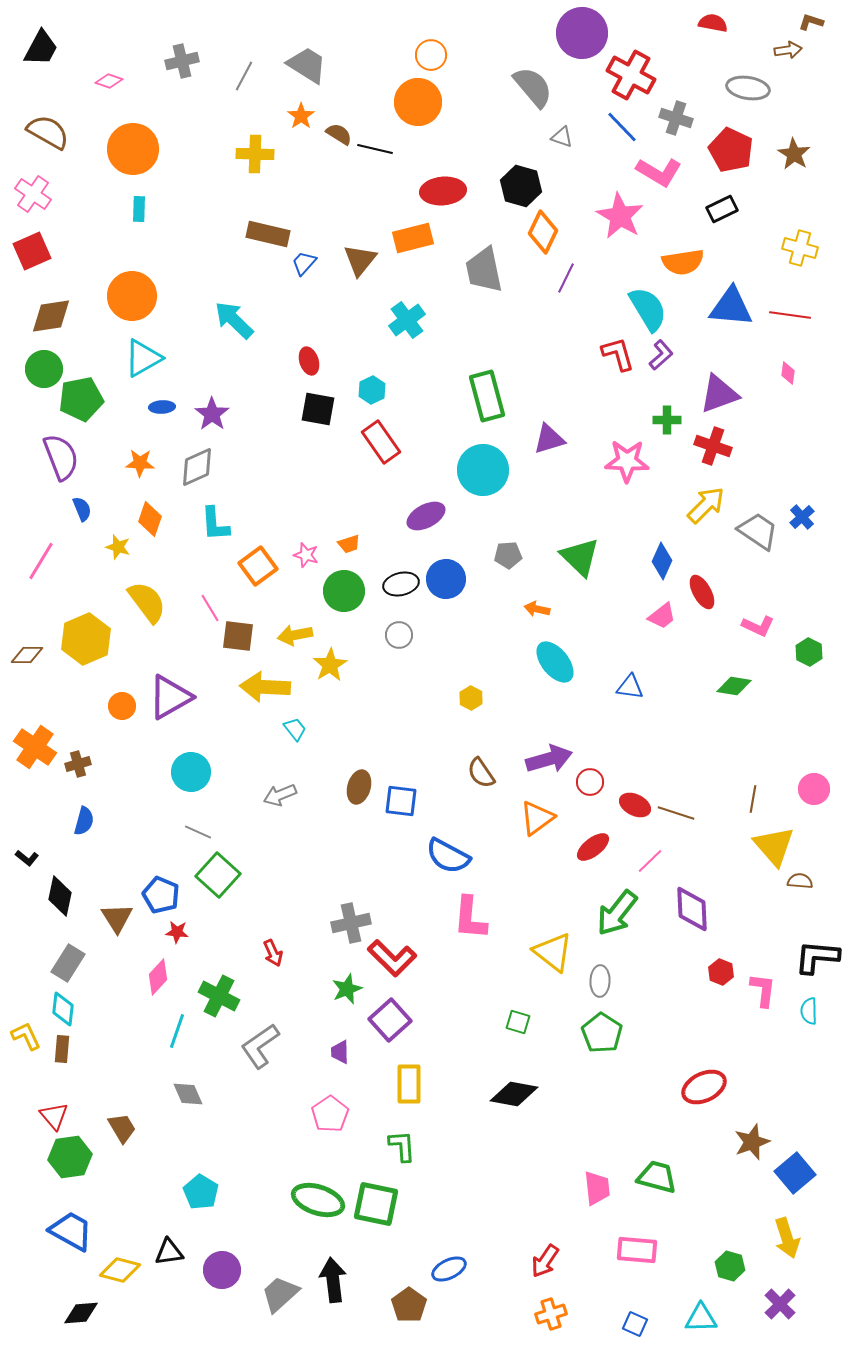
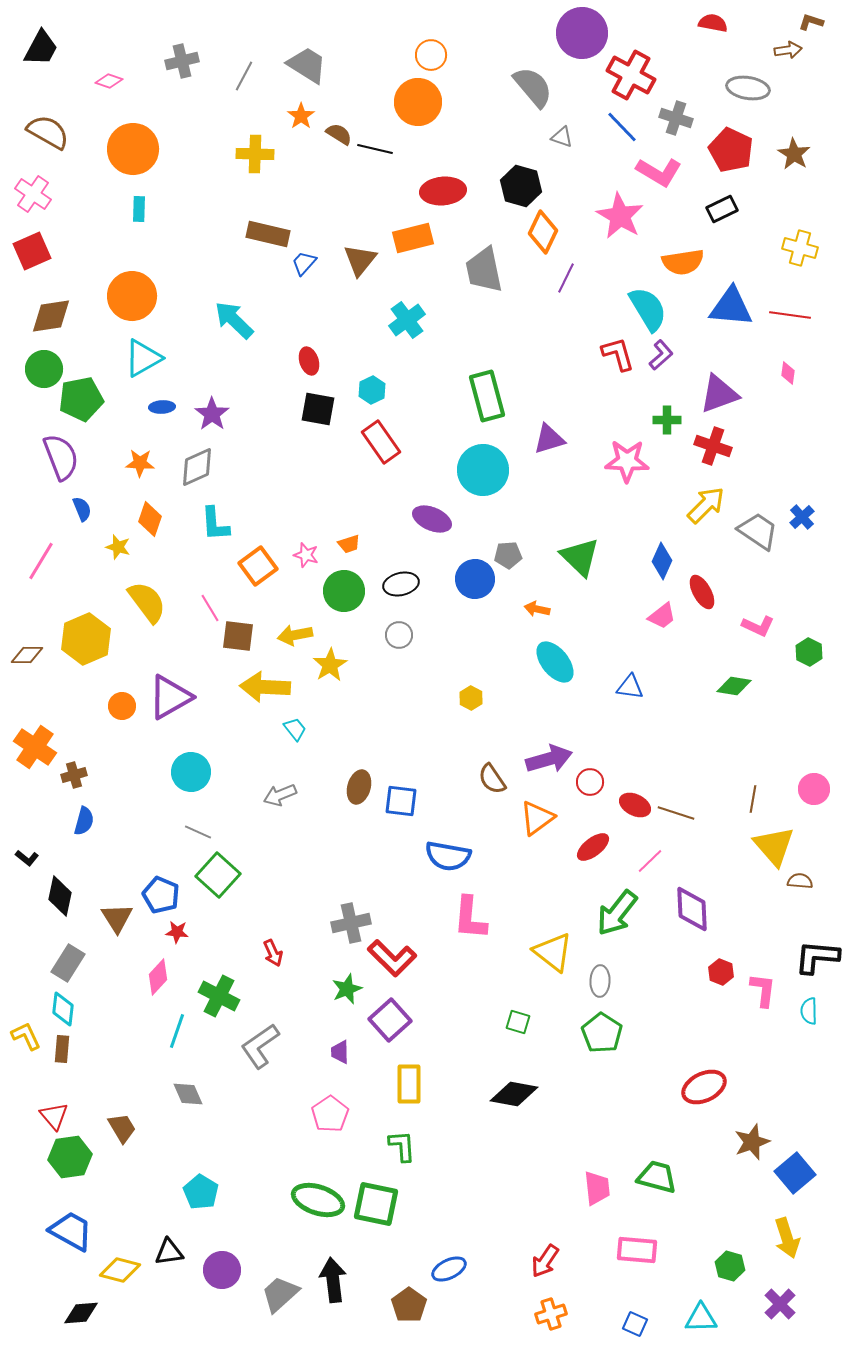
purple ellipse at (426, 516): moved 6 px right, 3 px down; rotated 51 degrees clockwise
blue circle at (446, 579): moved 29 px right
brown cross at (78, 764): moved 4 px left, 11 px down
brown semicircle at (481, 773): moved 11 px right, 6 px down
blue semicircle at (448, 856): rotated 18 degrees counterclockwise
